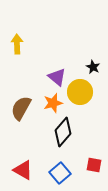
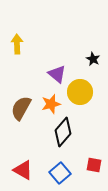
black star: moved 8 px up
purple triangle: moved 3 px up
orange star: moved 2 px left, 1 px down
